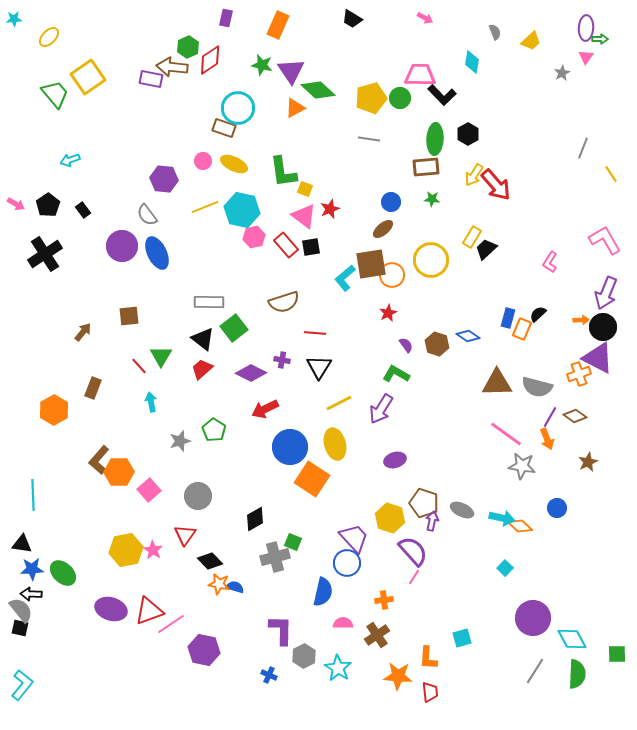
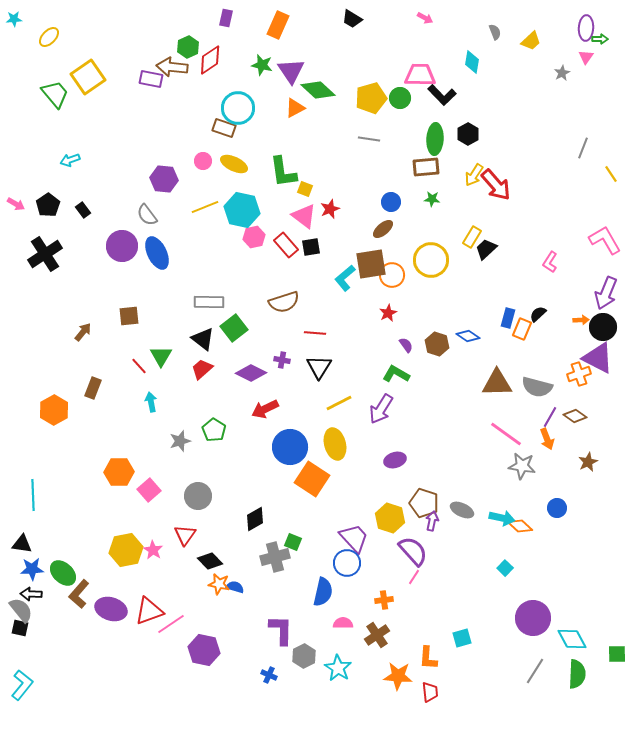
brown L-shape at (99, 460): moved 20 px left, 134 px down
